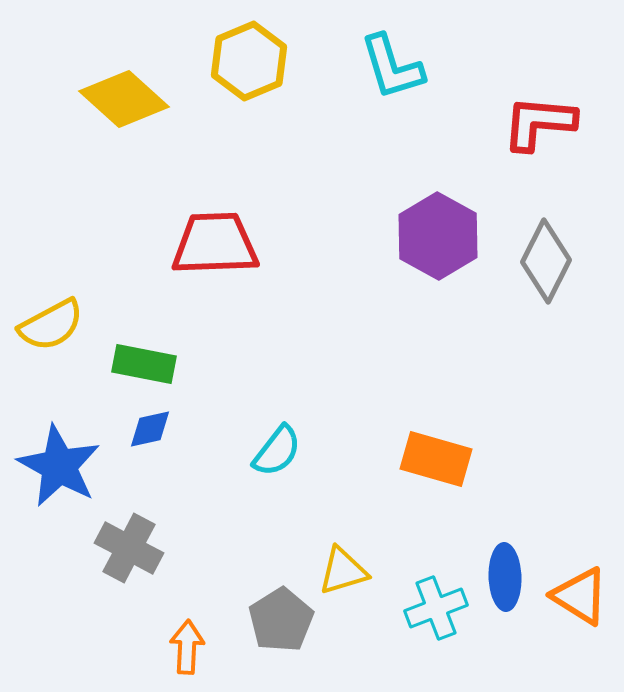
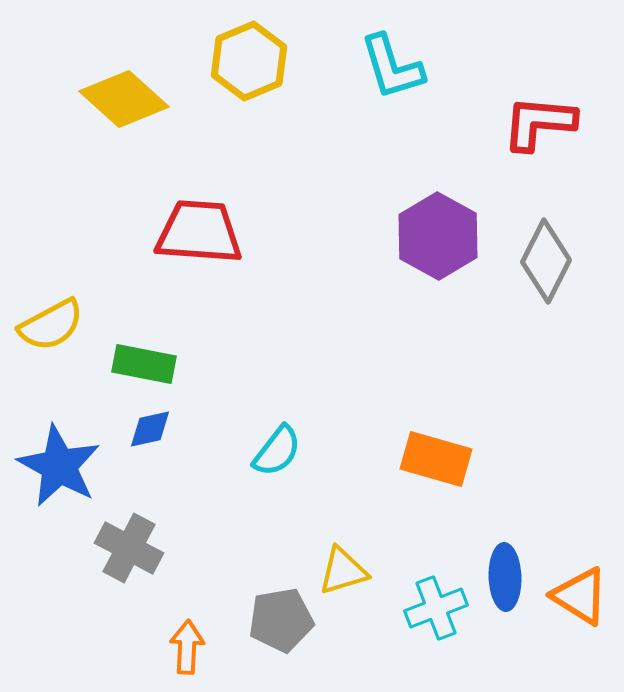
red trapezoid: moved 16 px left, 12 px up; rotated 6 degrees clockwise
gray pentagon: rotated 22 degrees clockwise
